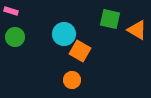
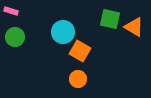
orange triangle: moved 3 px left, 3 px up
cyan circle: moved 1 px left, 2 px up
orange circle: moved 6 px right, 1 px up
